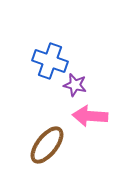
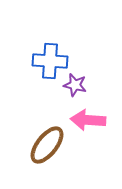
blue cross: rotated 16 degrees counterclockwise
pink arrow: moved 2 px left, 4 px down
